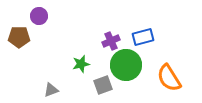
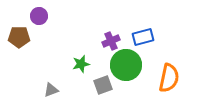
orange semicircle: rotated 136 degrees counterclockwise
